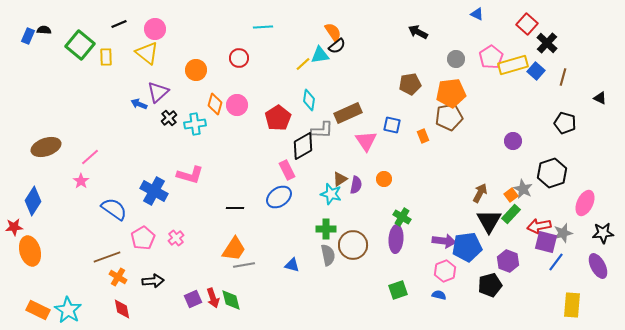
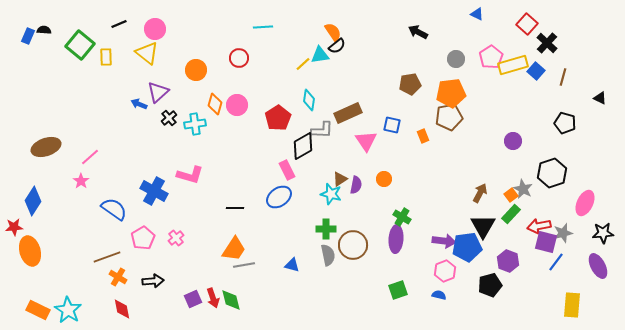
black triangle at (489, 221): moved 6 px left, 5 px down
